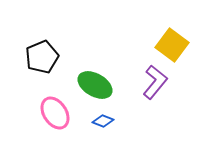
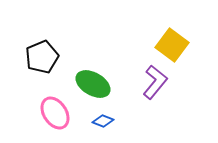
green ellipse: moved 2 px left, 1 px up
